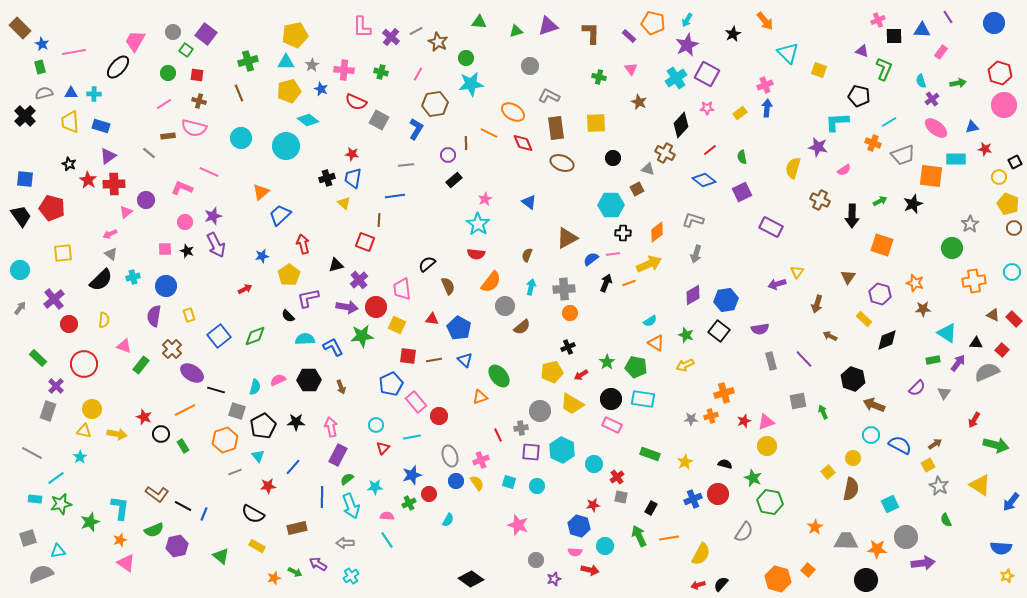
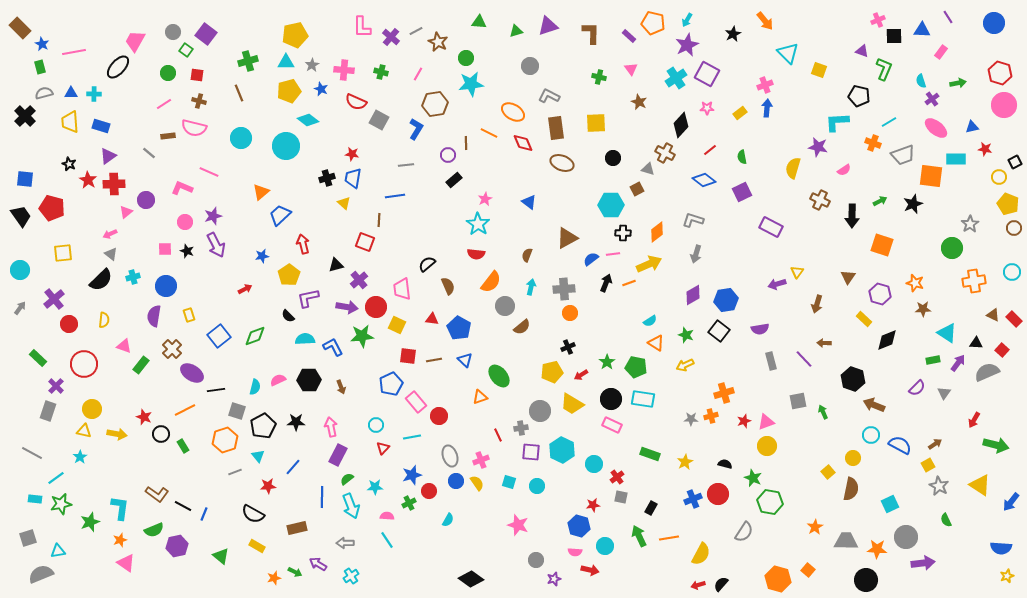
brown arrow at (830, 336): moved 6 px left, 7 px down; rotated 24 degrees counterclockwise
black line at (216, 390): rotated 24 degrees counterclockwise
red circle at (429, 494): moved 3 px up
